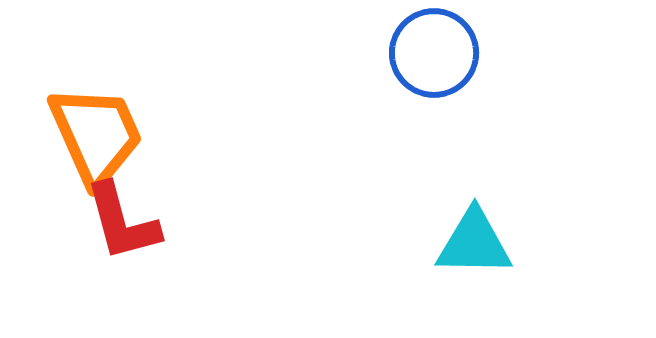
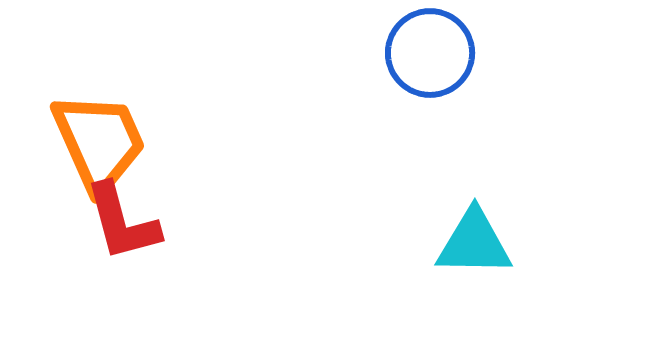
blue circle: moved 4 px left
orange trapezoid: moved 3 px right, 7 px down
